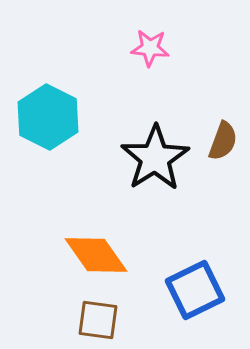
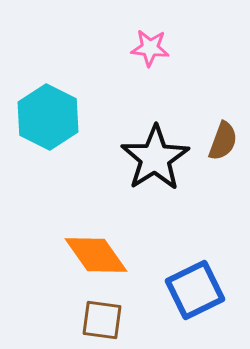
brown square: moved 4 px right
